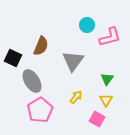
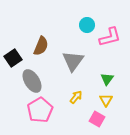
black square: rotated 30 degrees clockwise
